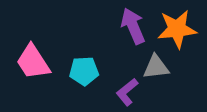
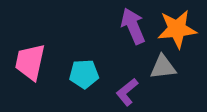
pink trapezoid: moved 3 px left; rotated 45 degrees clockwise
gray triangle: moved 7 px right
cyan pentagon: moved 3 px down
